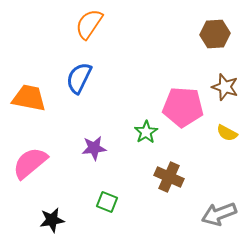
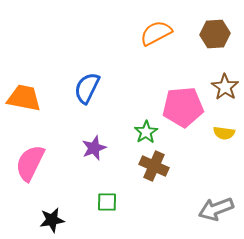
orange semicircle: moved 67 px right, 9 px down; rotated 28 degrees clockwise
blue semicircle: moved 8 px right, 10 px down
brown star: rotated 16 degrees clockwise
orange trapezoid: moved 5 px left
pink pentagon: rotated 9 degrees counterclockwise
yellow semicircle: moved 3 px left; rotated 20 degrees counterclockwise
purple star: rotated 15 degrees counterclockwise
pink semicircle: rotated 24 degrees counterclockwise
brown cross: moved 15 px left, 11 px up
green square: rotated 20 degrees counterclockwise
gray arrow: moved 3 px left, 5 px up
